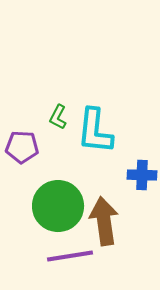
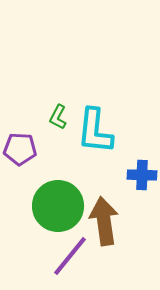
purple pentagon: moved 2 px left, 2 px down
purple line: rotated 42 degrees counterclockwise
